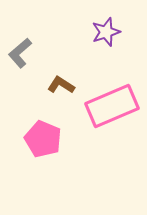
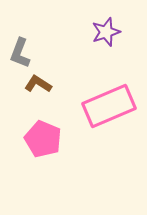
gray L-shape: rotated 28 degrees counterclockwise
brown L-shape: moved 23 px left, 1 px up
pink rectangle: moved 3 px left
